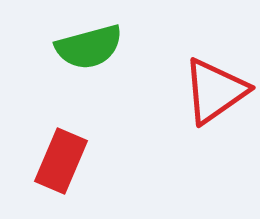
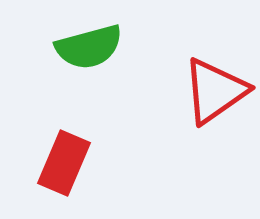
red rectangle: moved 3 px right, 2 px down
